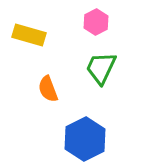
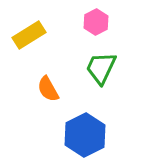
yellow rectangle: rotated 48 degrees counterclockwise
orange semicircle: rotated 8 degrees counterclockwise
blue hexagon: moved 4 px up
